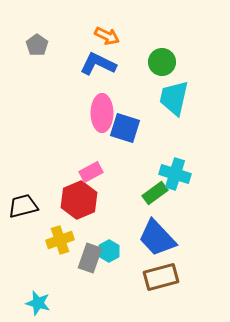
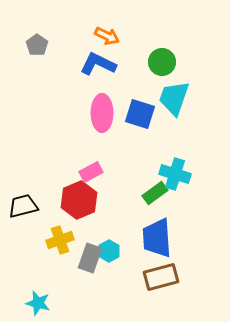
cyan trapezoid: rotated 6 degrees clockwise
blue square: moved 15 px right, 14 px up
blue trapezoid: rotated 39 degrees clockwise
